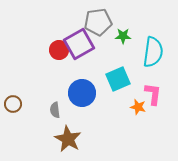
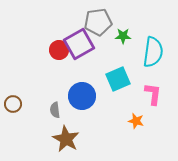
blue circle: moved 3 px down
orange star: moved 2 px left, 14 px down
brown star: moved 2 px left
